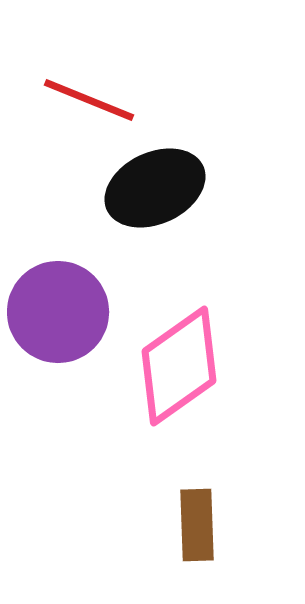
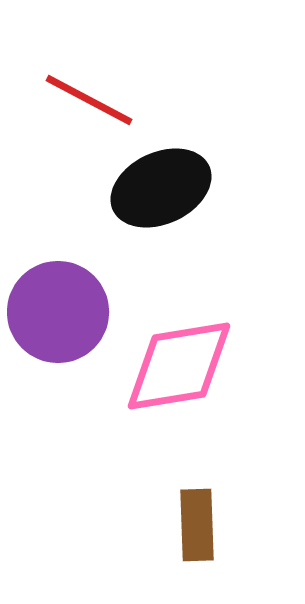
red line: rotated 6 degrees clockwise
black ellipse: moved 6 px right
pink diamond: rotated 26 degrees clockwise
